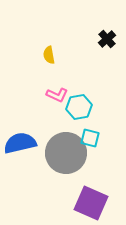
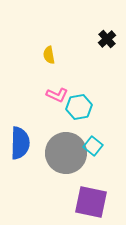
cyan square: moved 3 px right, 8 px down; rotated 24 degrees clockwise
blue semicircle: rotated 104 degrees clockwise
purple square: moved 1 px up; rotated 12 degrees counterclockwise
